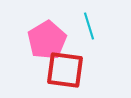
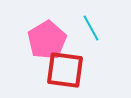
cyan line: moved 2 px right, 2 px down; rotated 12 degrees counterclockwise
